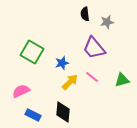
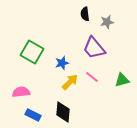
pink semicircle: moved 1 px down; rotated 18 degrees clockwise
